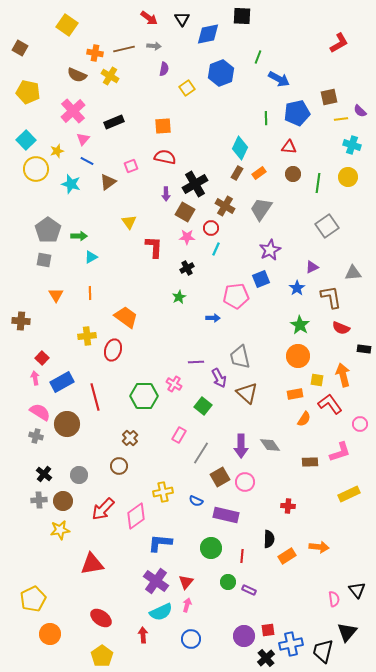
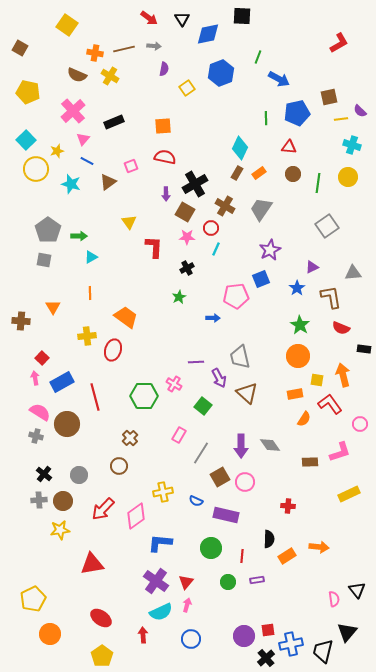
orange triangle at (56, 295): moved 3 px left, 12 px down
purple rectangle at (249, 590): moved 8 px right, 10 px up; rotated 32 degrees counterclockwise
